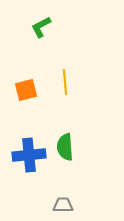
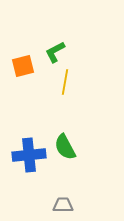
green L-shape: moved 14 px right, 25 px down
yellow line: rotated 15 degrees clockwise
orange square: moved 3 px left, 24 px up
green semicircle: rotated 24 degrees counterclockwise
